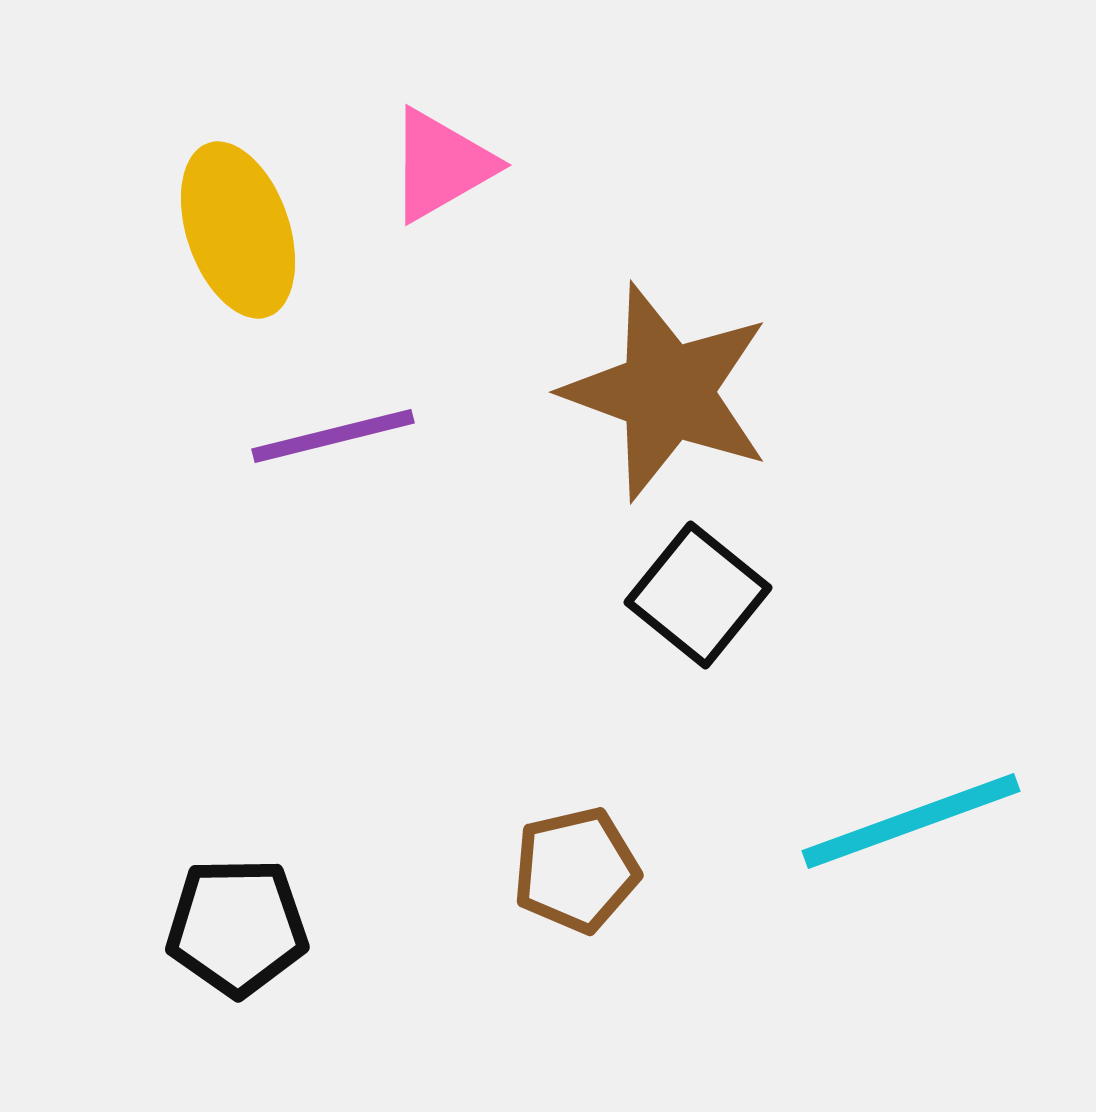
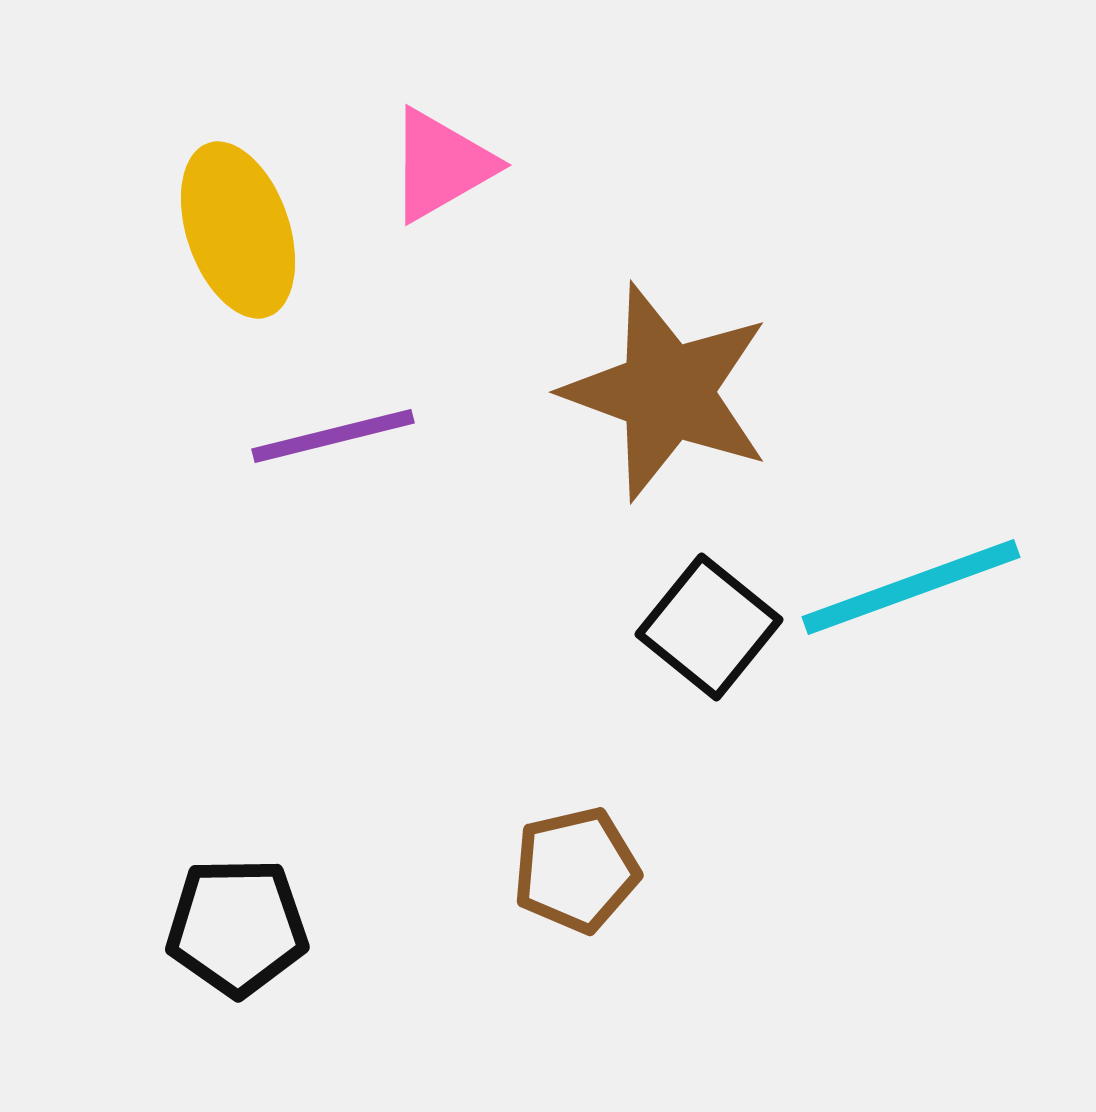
black square: moved 11 px right, 32 px down
cyan line: moved 234 px up
